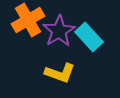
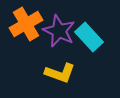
orange cross: moved 2 px left, 4 px down
purple star: rotated 16 degrees counterclockwise
